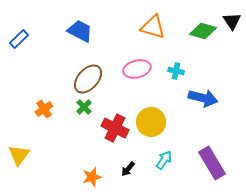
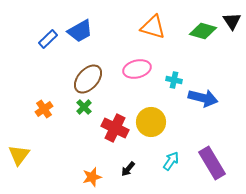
blue trapezoid: rotated 124 degrees clockwise
blue rectangle: moved 29 px right
cyan cross: moved 2 px left, 9 px down
cyan arrow: moved 7 px right, 1 px down
